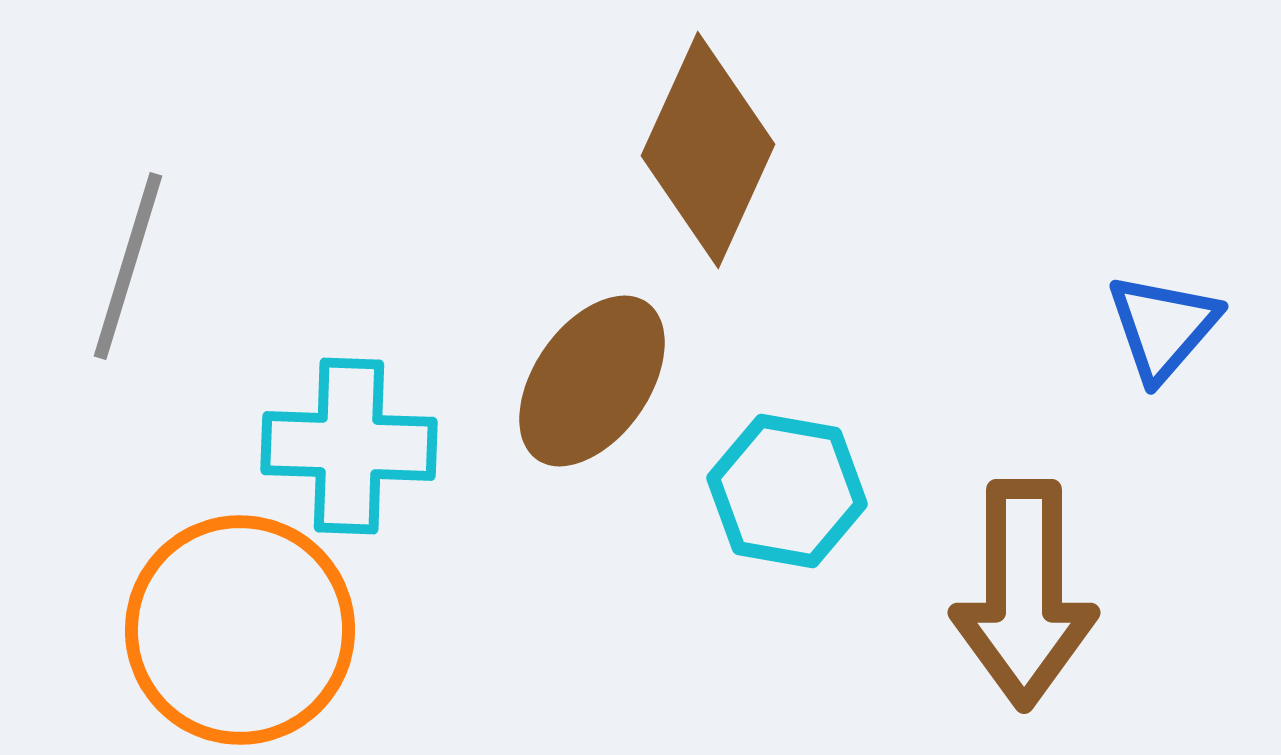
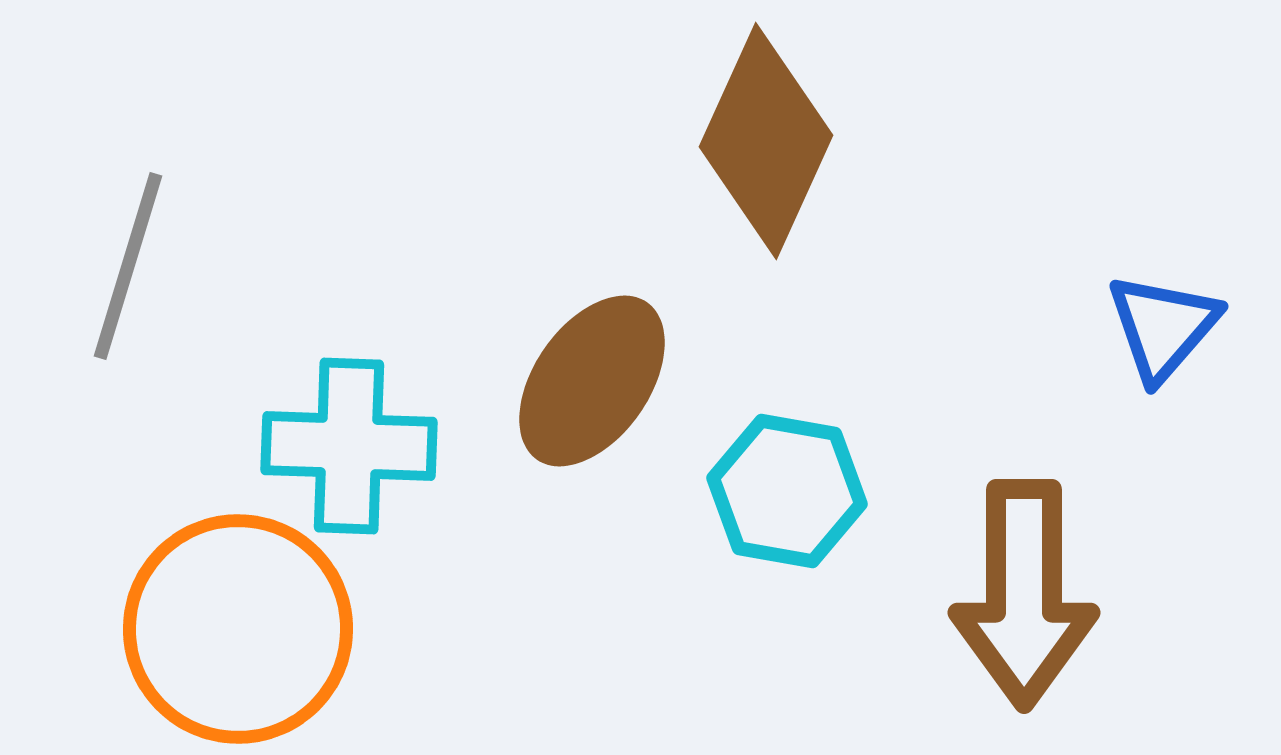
brown diamond: moved 58 px right, 9 px up
orange circle: moved 2 px left, 1 px up
